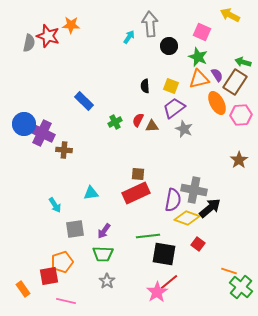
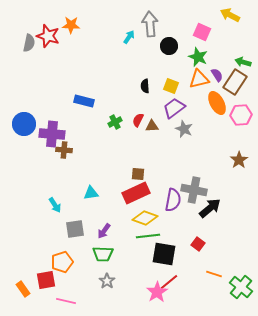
blue rectangle at (84, 101): rotated 30 degrees counterclockwise
purple cross at (42, 133): moved 10 px right, 1 px down; rotated 20 degrees counterclockwise
yellow diamond at (187, 218): moved 42 px left
orange line at (229, 271): moved 15 px left, 3 px down
red square at (49, 276): moved 3 px left, 4 px down
